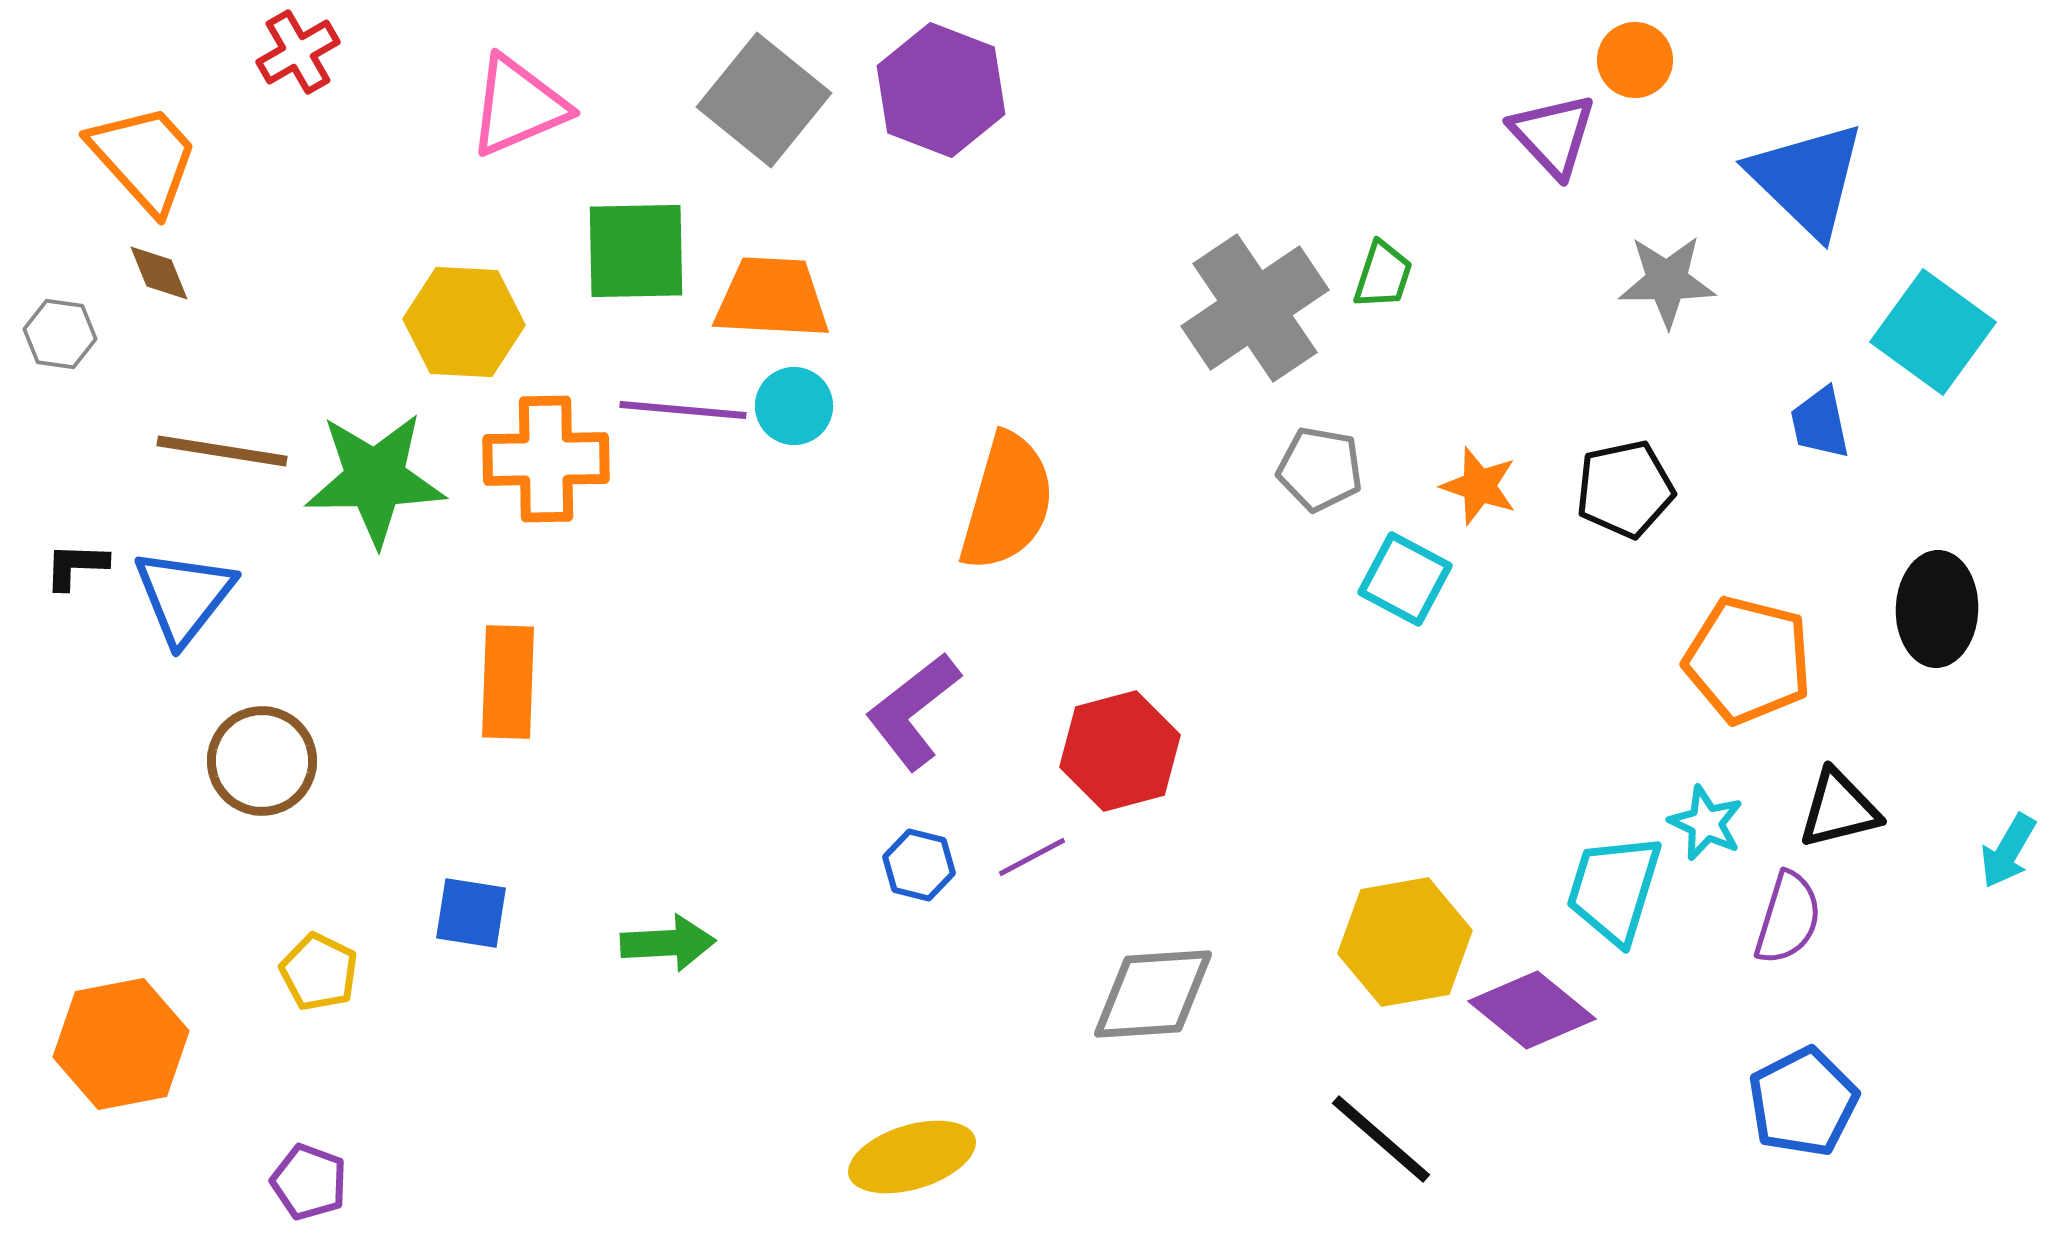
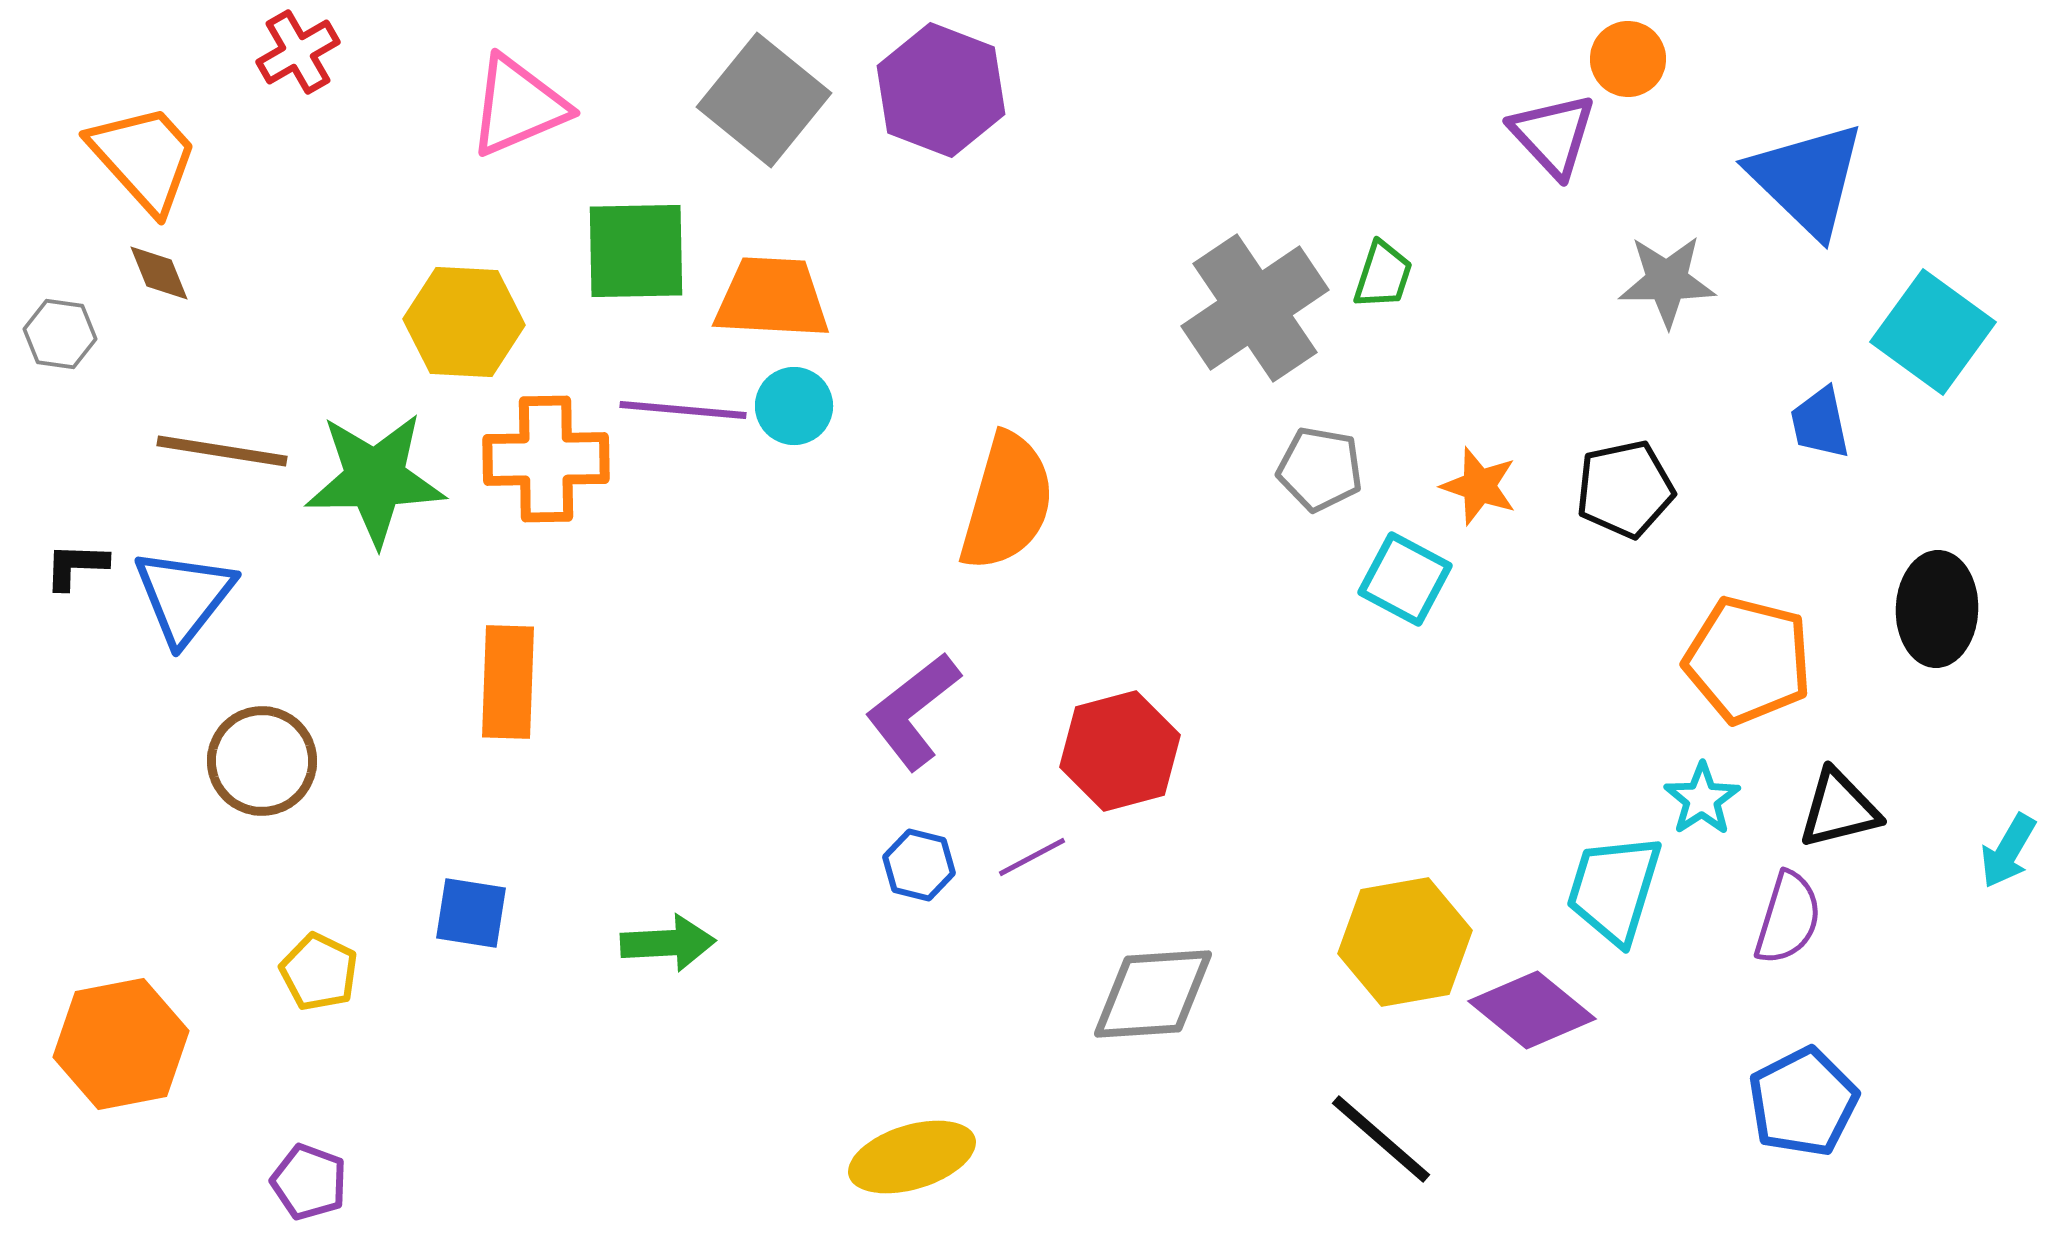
orange circle at (1635, 60): moved 7 px left, 1 px up
cyan star at (1706, 823): moved 4 px left, 24 px up; rotated 14 degrees clockwise
